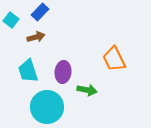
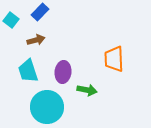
brown arrow: moved 3 px down
orange trapezoid: rotated 24 degrees clockwise
